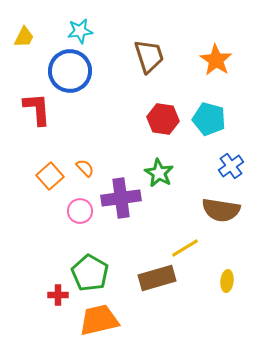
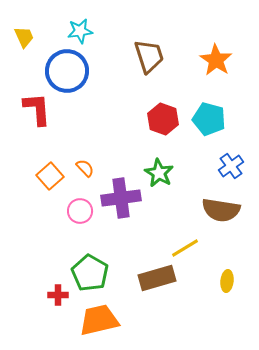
yellow trapezoid: rotated 50 degrees counterclockwise
blue circle: moved 3 px left
red hexagon: rotated 12 degrees clockwise
